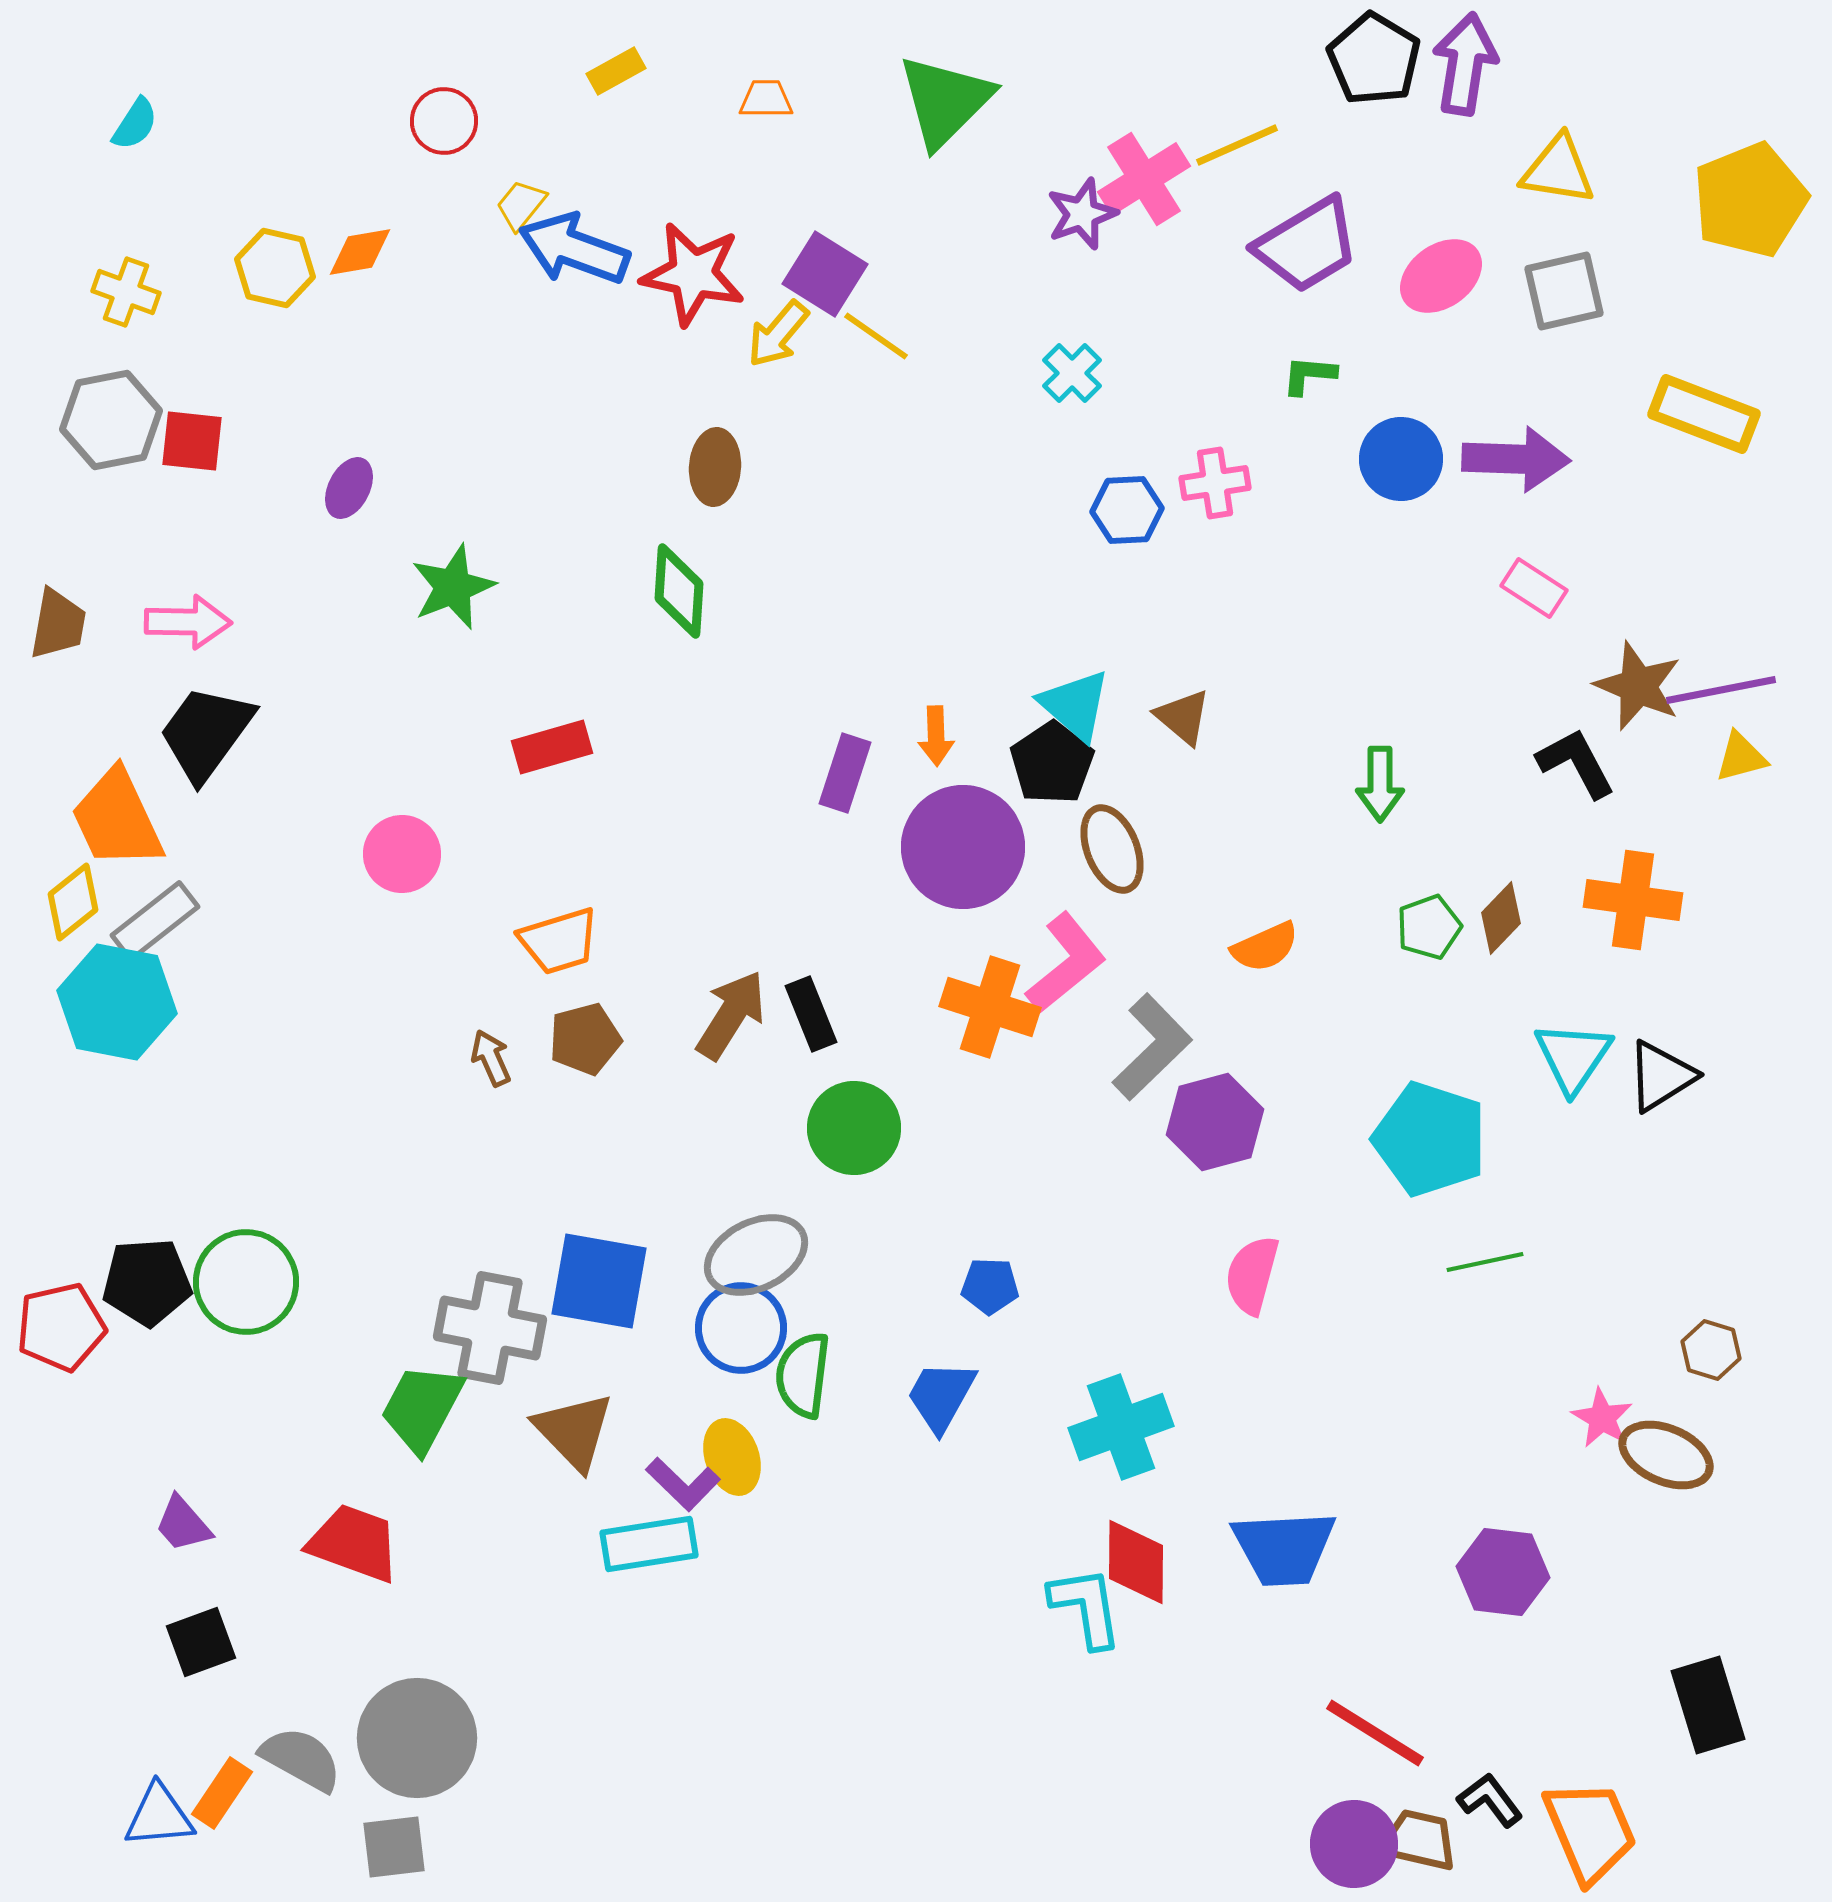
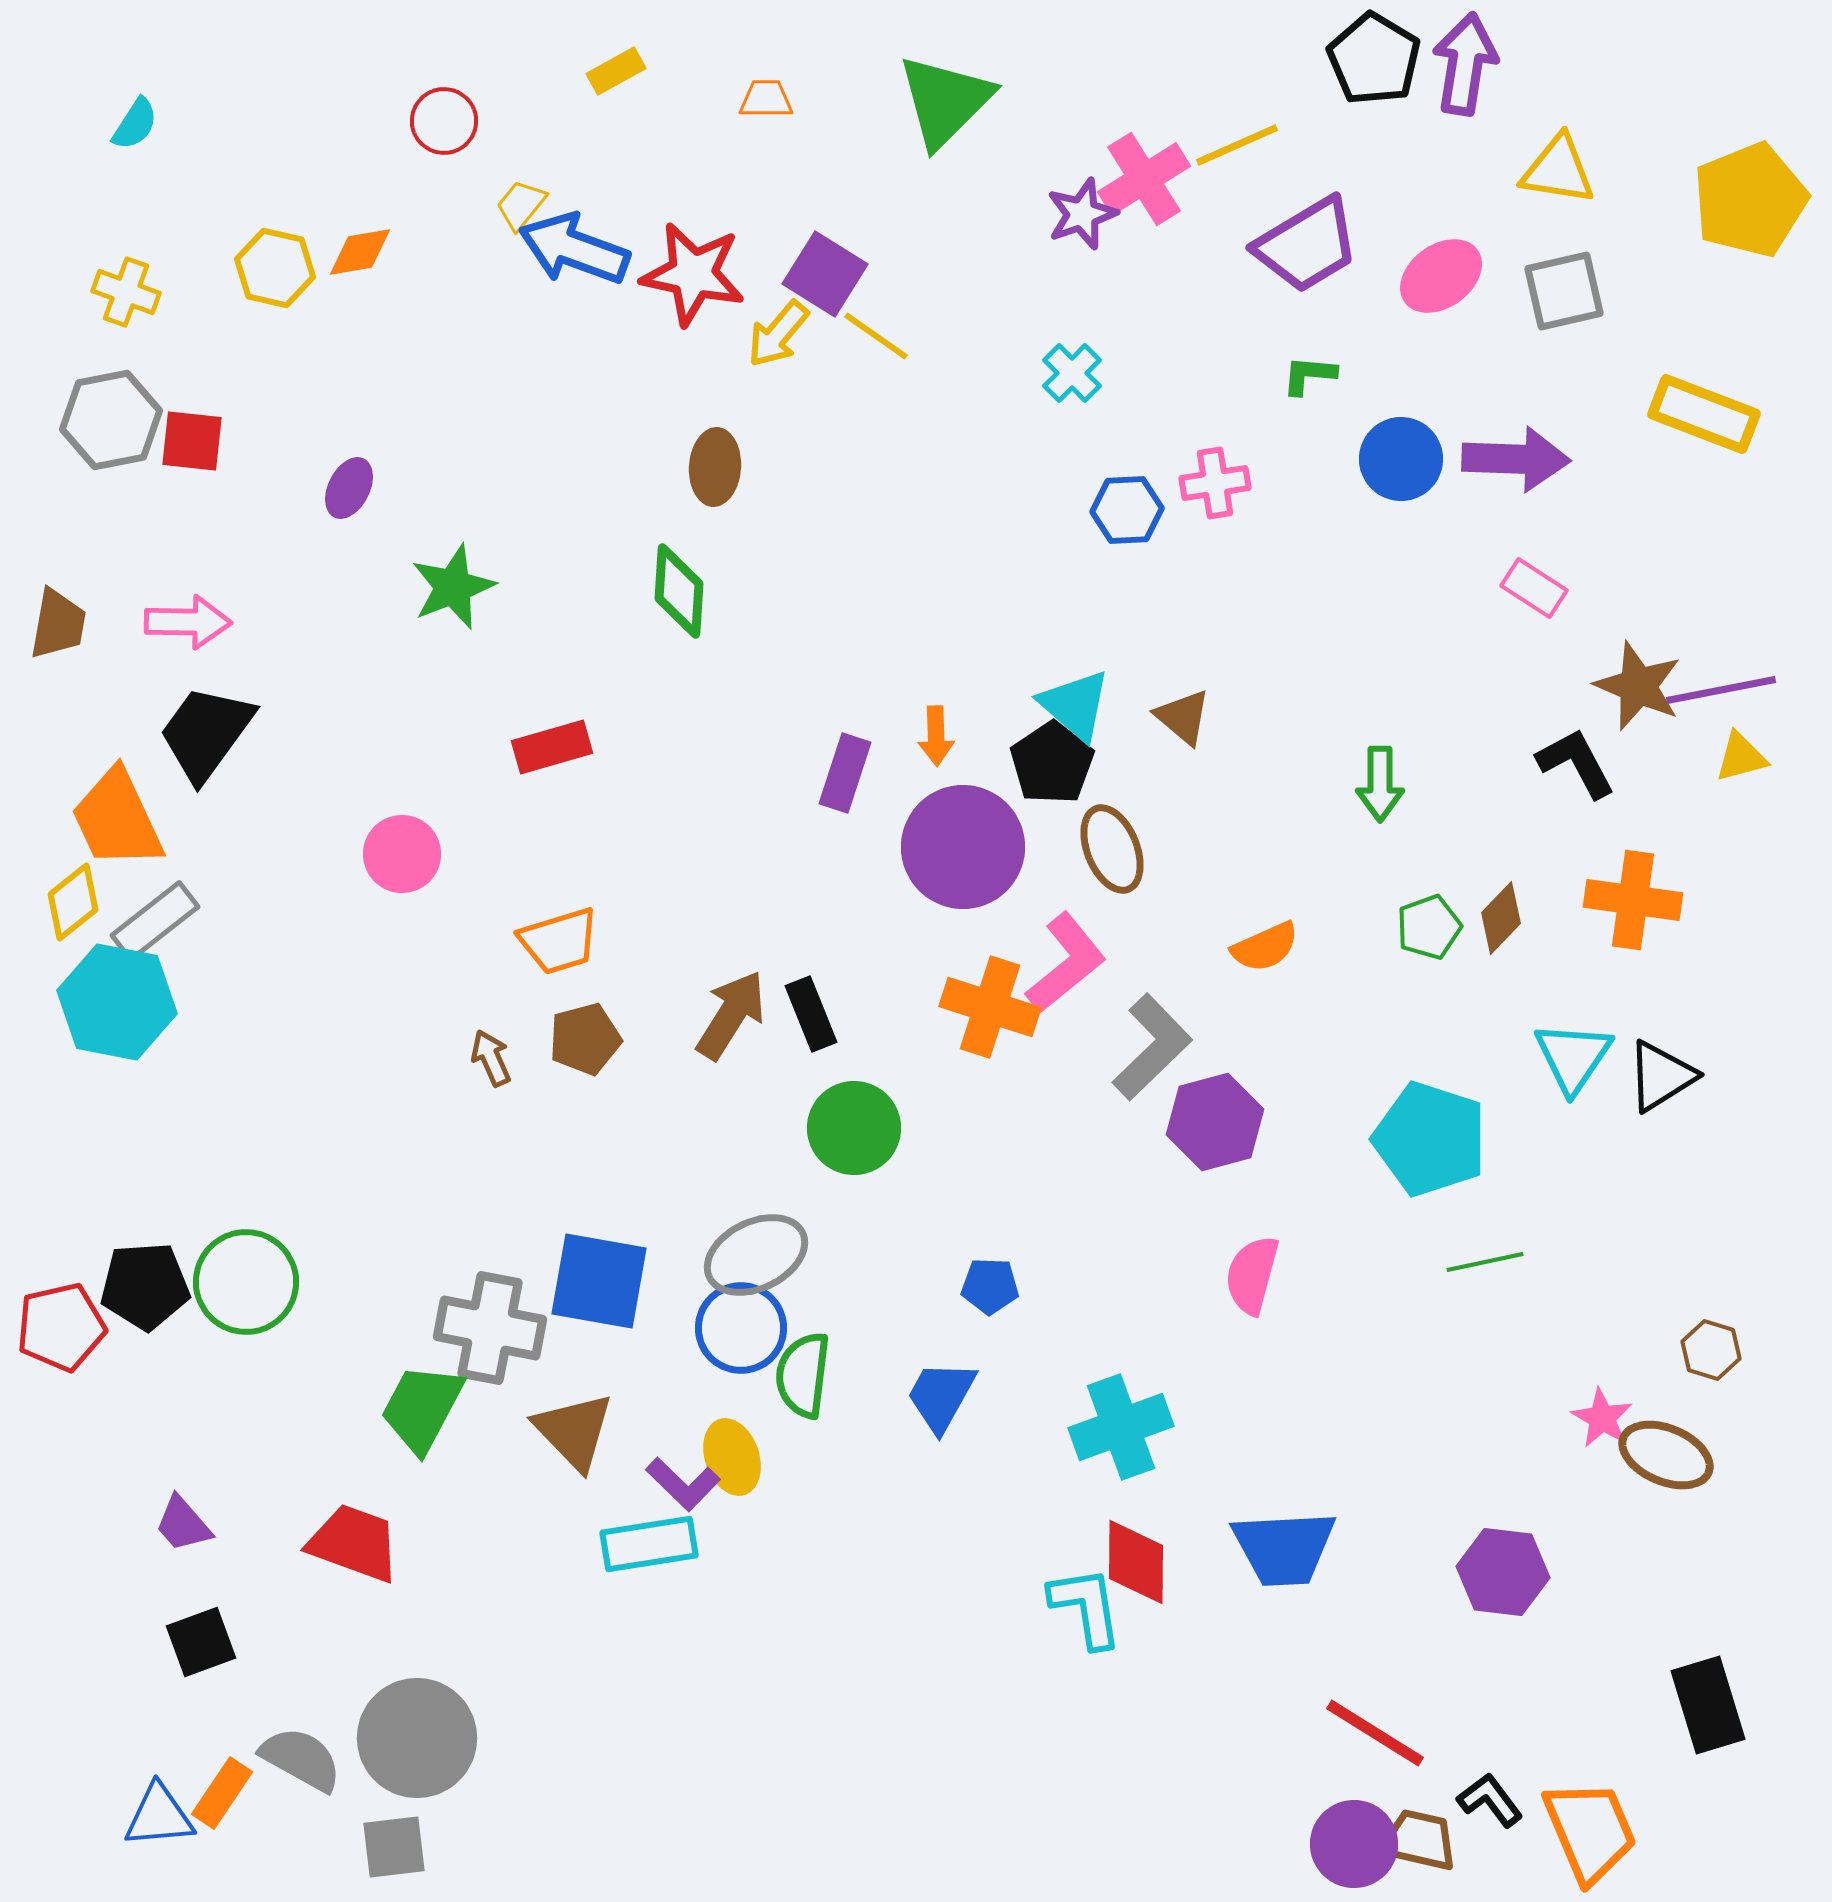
black pentagon at (147, 1282): moved 2 px left, 4 px down
